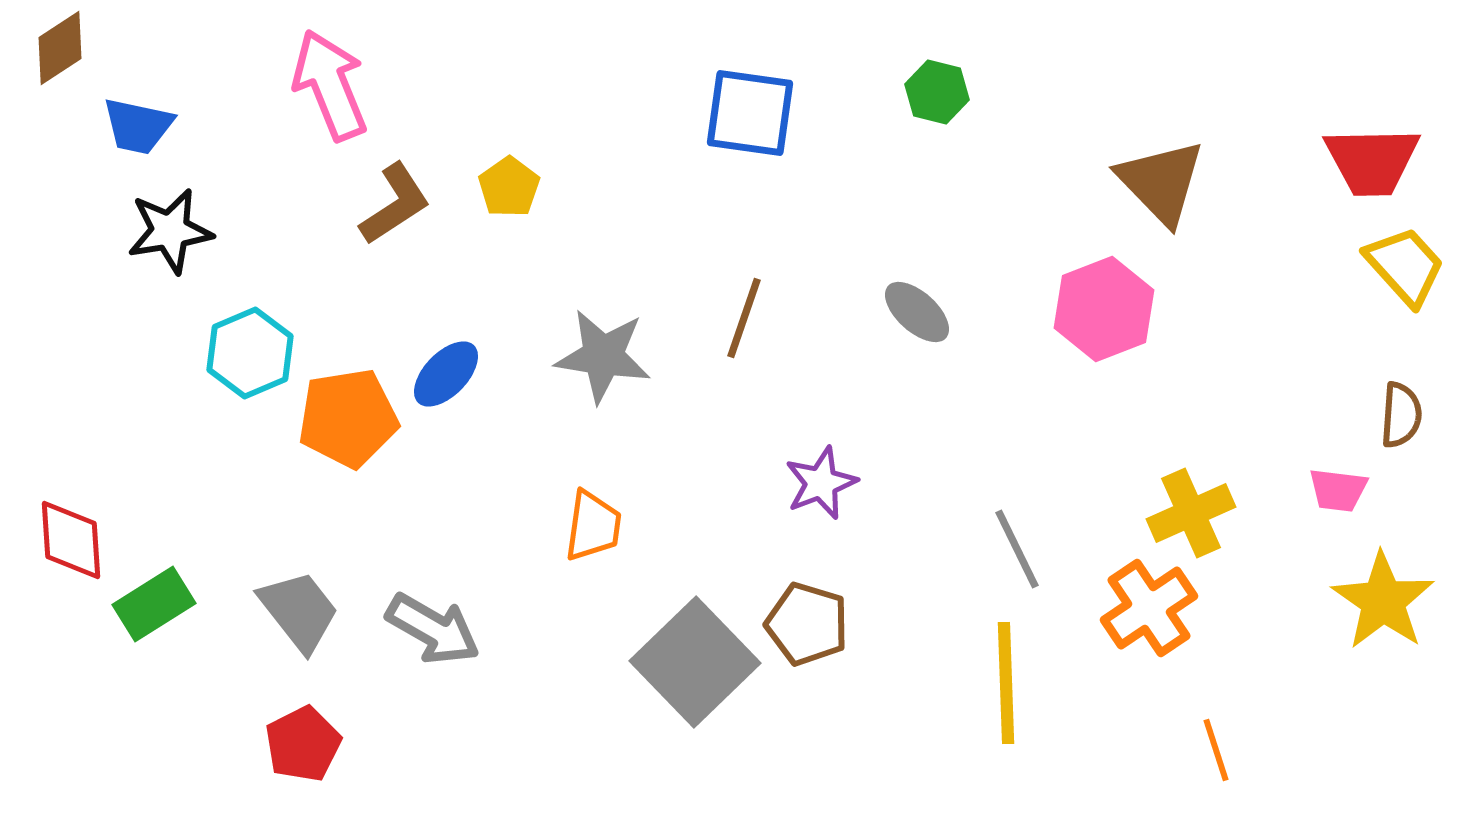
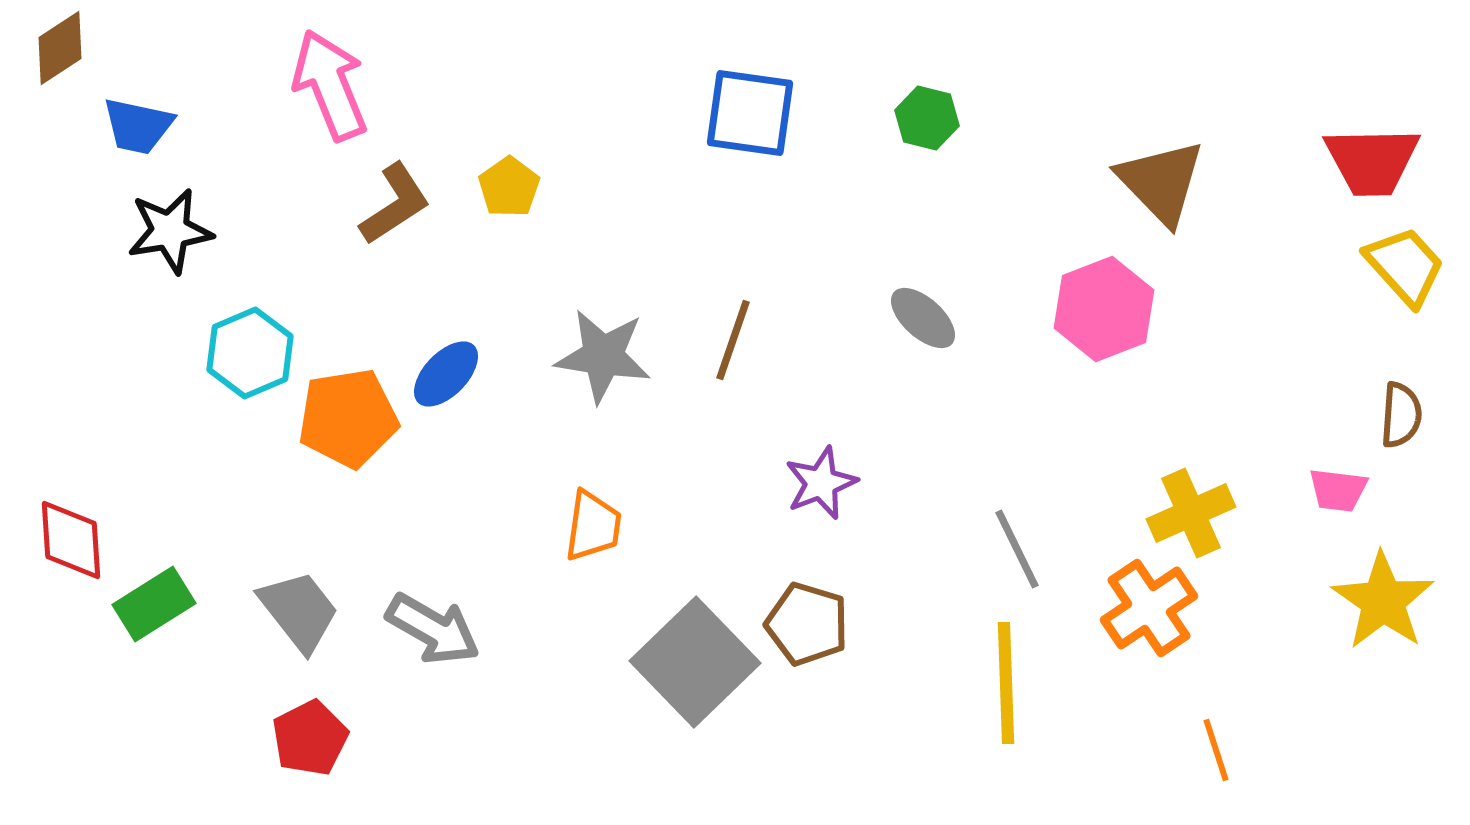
green hexagon: moved 10 px left, 26 px down
gray ellipse: moved 6 px right, 6 px down
brown line: moved 11 px left, 22 px down
red pentagon: moved 7 px right, 6 px up
